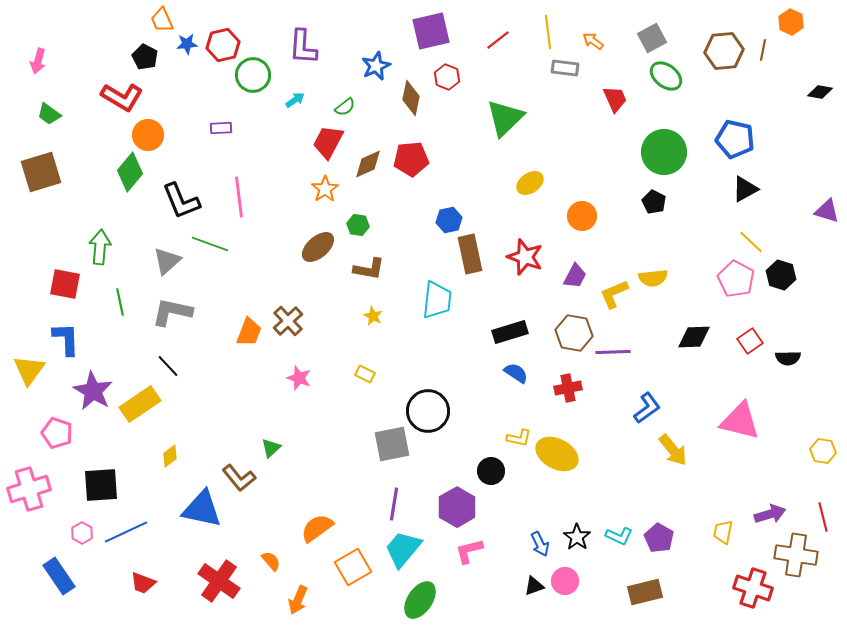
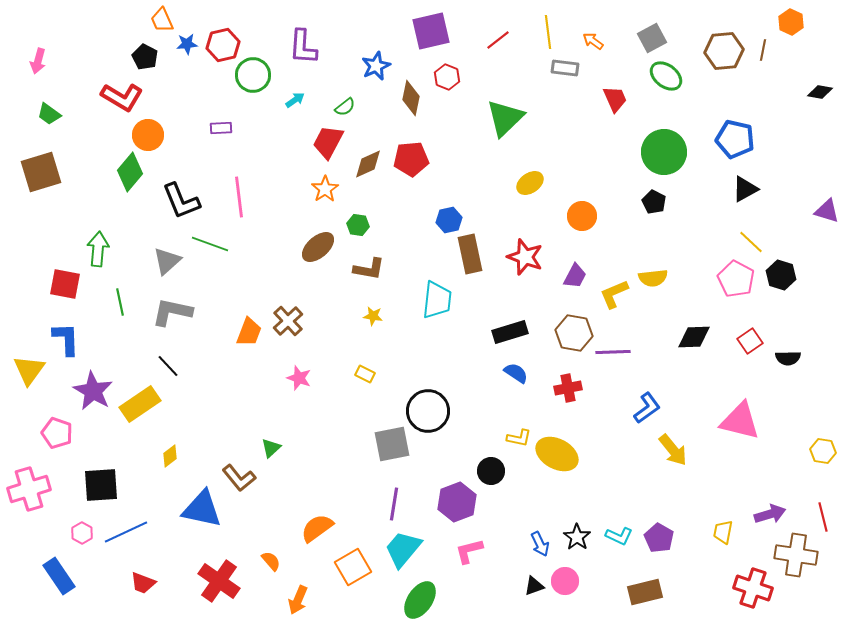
green arrow at (100, 247): moved 2 px left, 2 px down
yellow star at (373, 316): rotated 18 degrees counterclockwise
purple hexagon at (457, 507): moved 5 px up; rotated 9 degrees clockwise
